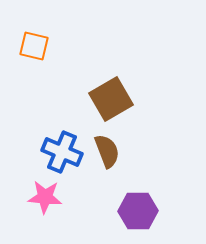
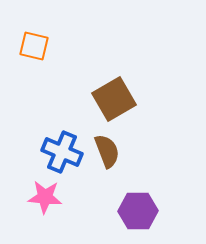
brown square: moved 3 px right
